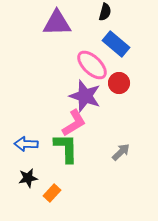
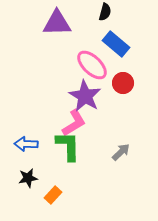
red circle: moved 4 px right
purple star: rotated 12 degrees clockwise
green L-shape: moved 2 px right, 2 px up
orange rectangle: moved 1 px right, 2 px down
